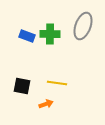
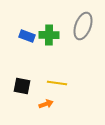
green cross: moved 1 px left, 1 px down
